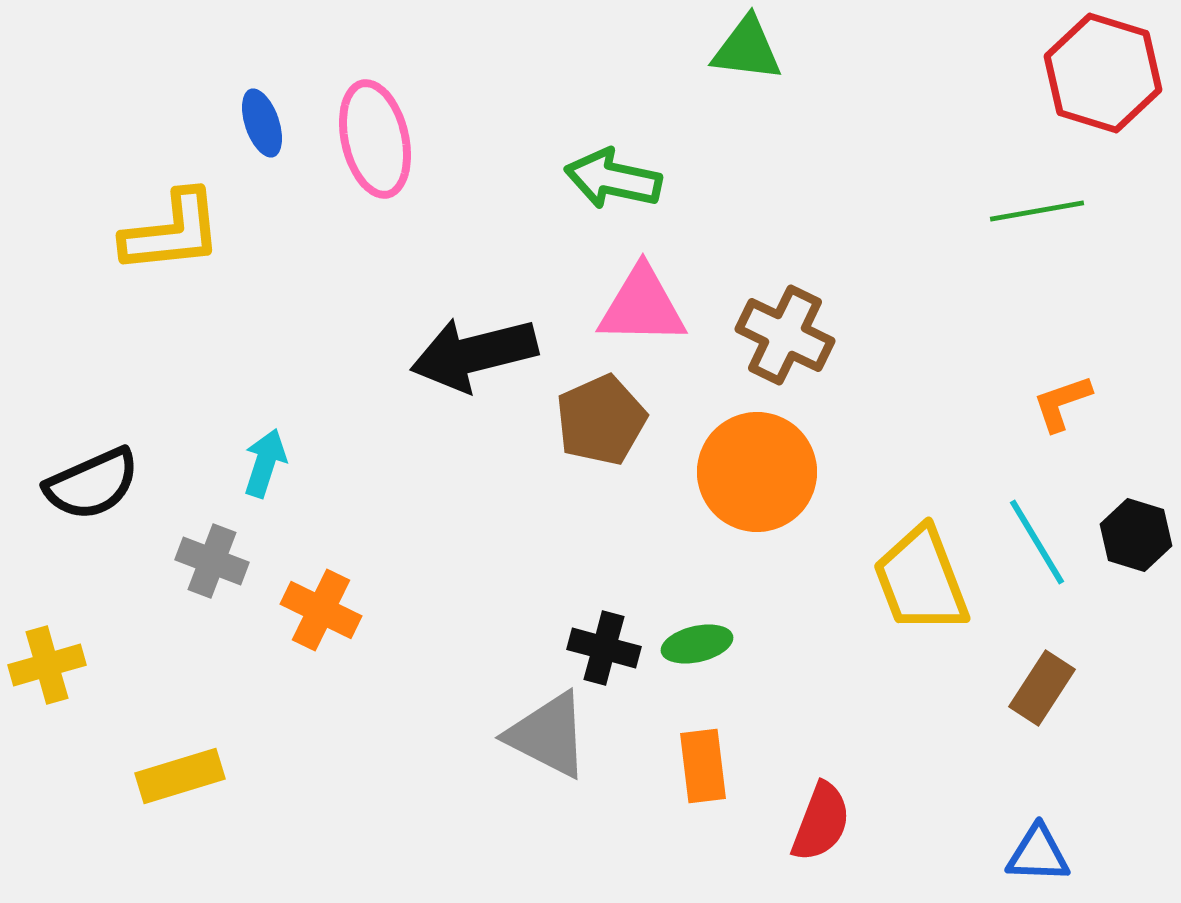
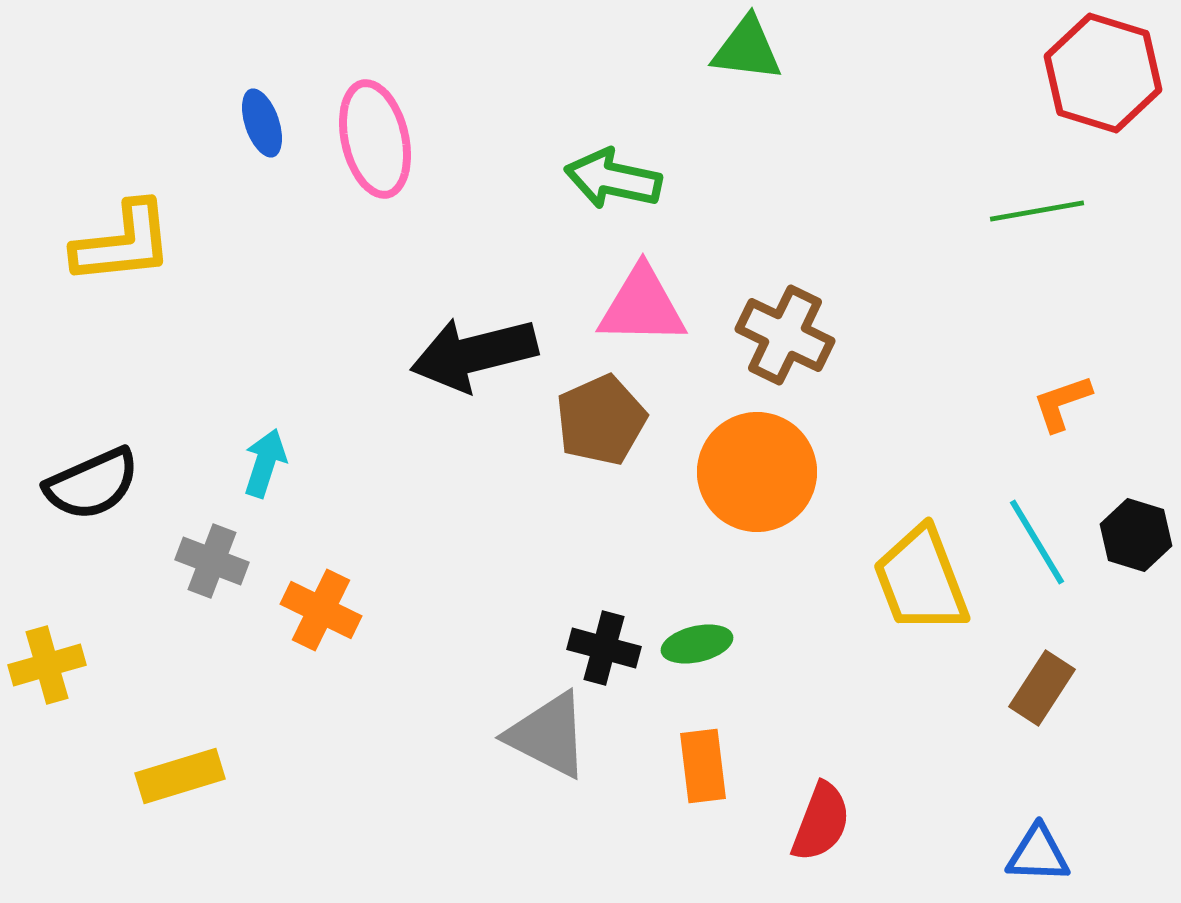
yellow L-shape: moved 49 px left, 11 px down
